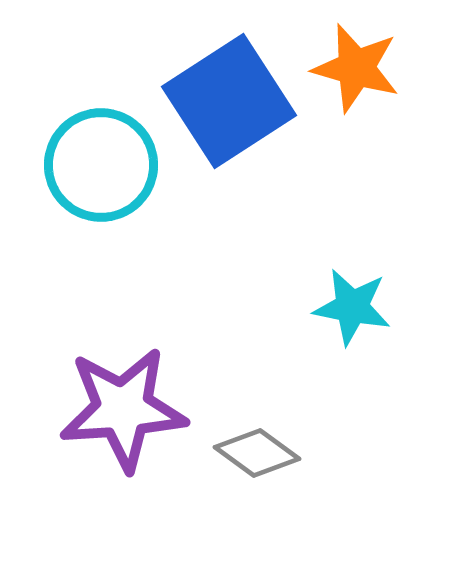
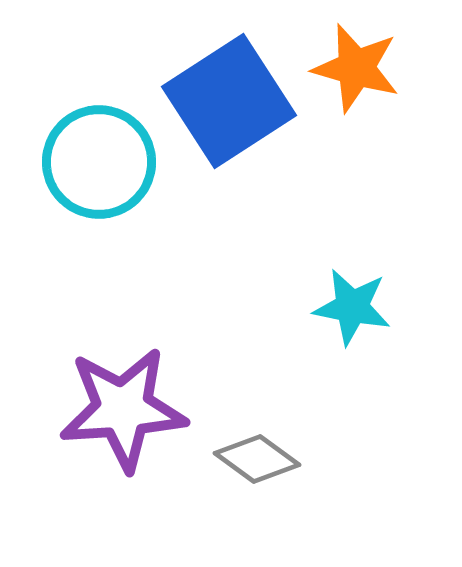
cyan circle: moved 2 px left, 3 px up
gray diamond: moved 6 px down
